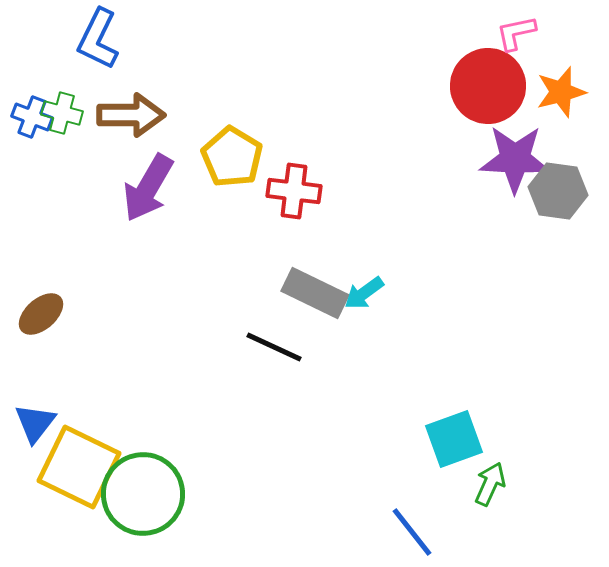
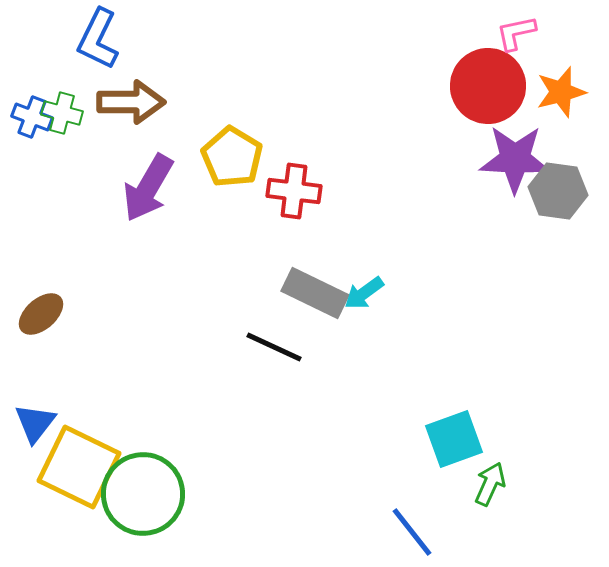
brown arrow: moved 13 px up
